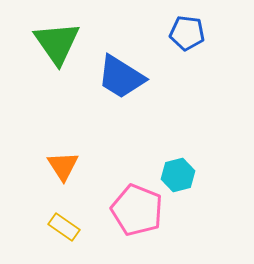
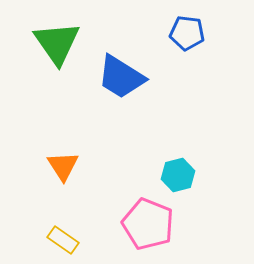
pink pentagon: moved 11 px right, 14 px down
yellow rectangle: moved 1 px left, 13 px down
